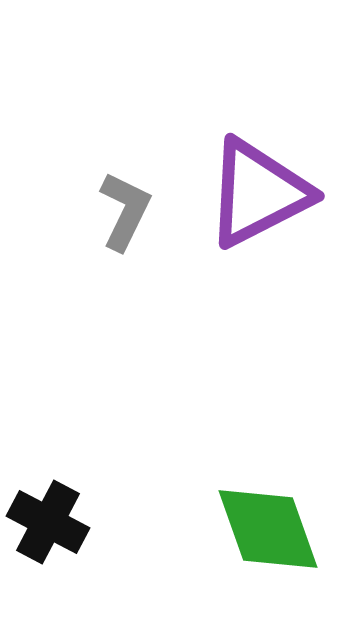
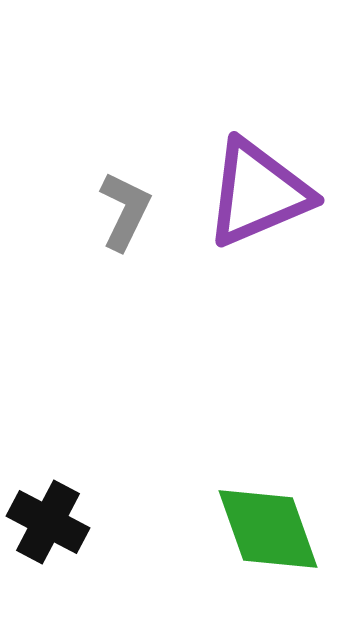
purple triangle: rotated 4 degrees clockwise
